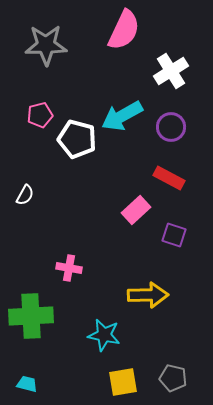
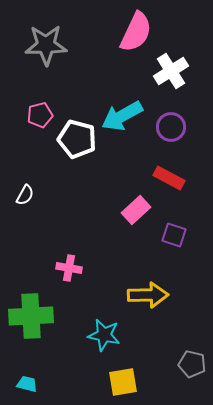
pink semicircle: moved 12 px right, 2 px down
gray pentagon: moved 19 px right, 14 px up
